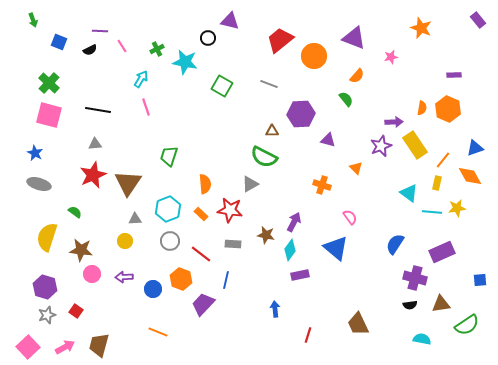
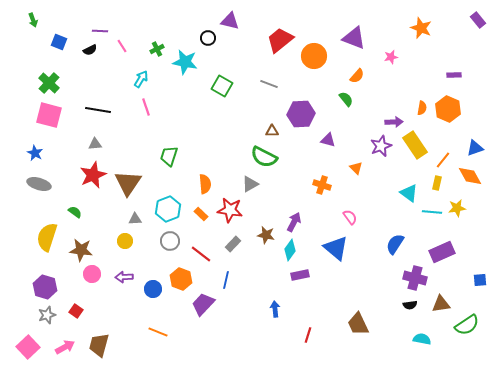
gray rectangle at (233, 244): rotated 49 degrees counterclockwise
